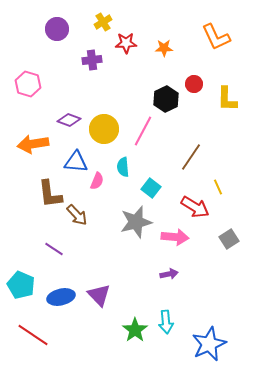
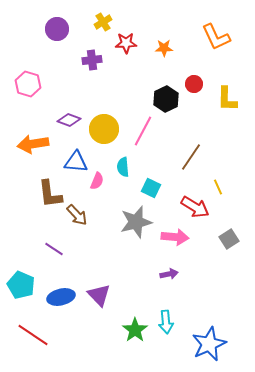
cyan square: rotated 12 degrees counterclockwise
